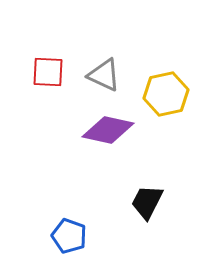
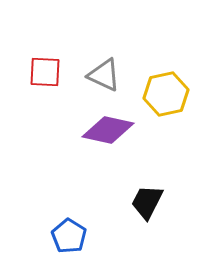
red square: moved 3 px left
blue pentagon: rotated 12 degrees clockwise
